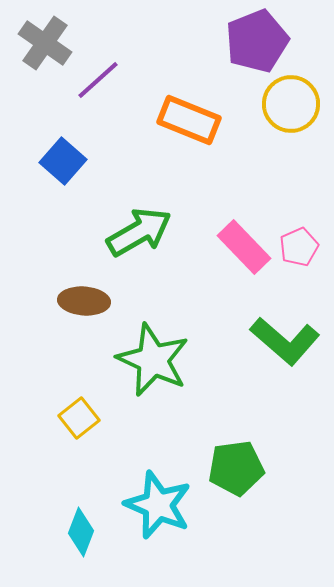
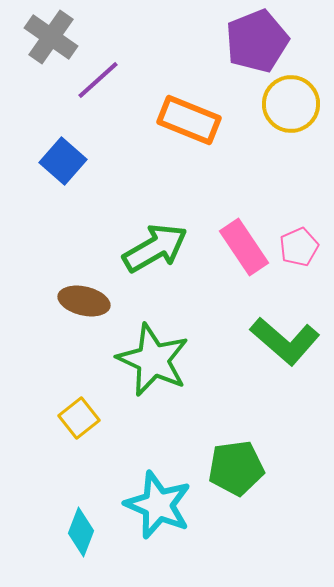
gray cross: moved 6 px right, 6 px up
green arrow: moved 16 px right, 16 px down
pink rectangle: rotated 10 degrees clockwise
brown ellipse: rotated 9 degrees clockwise
